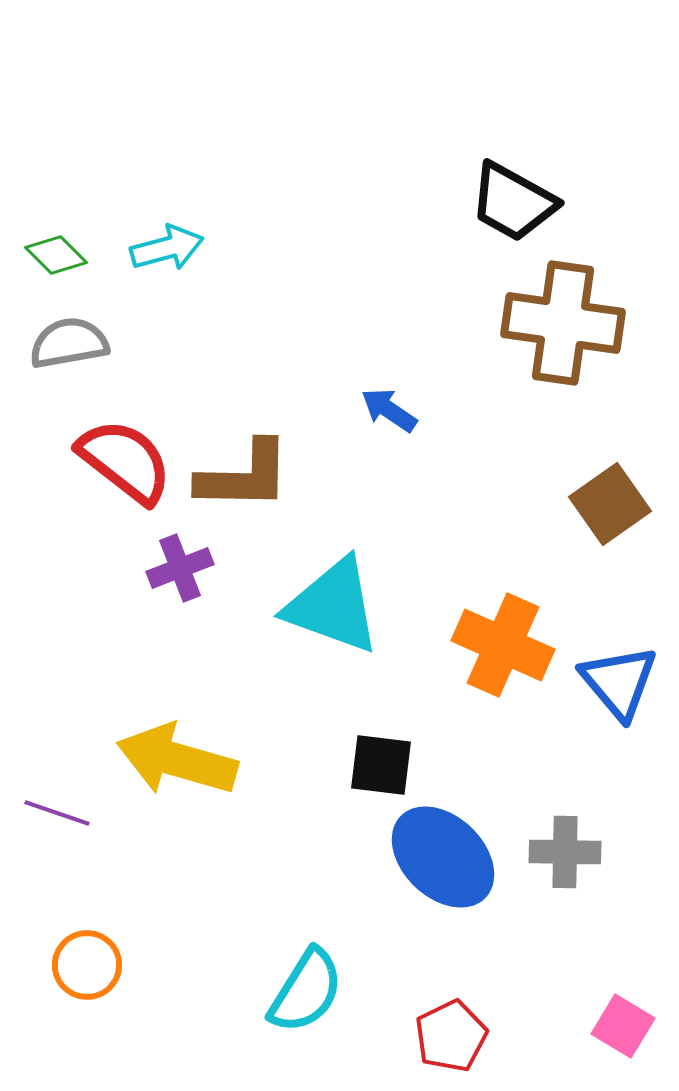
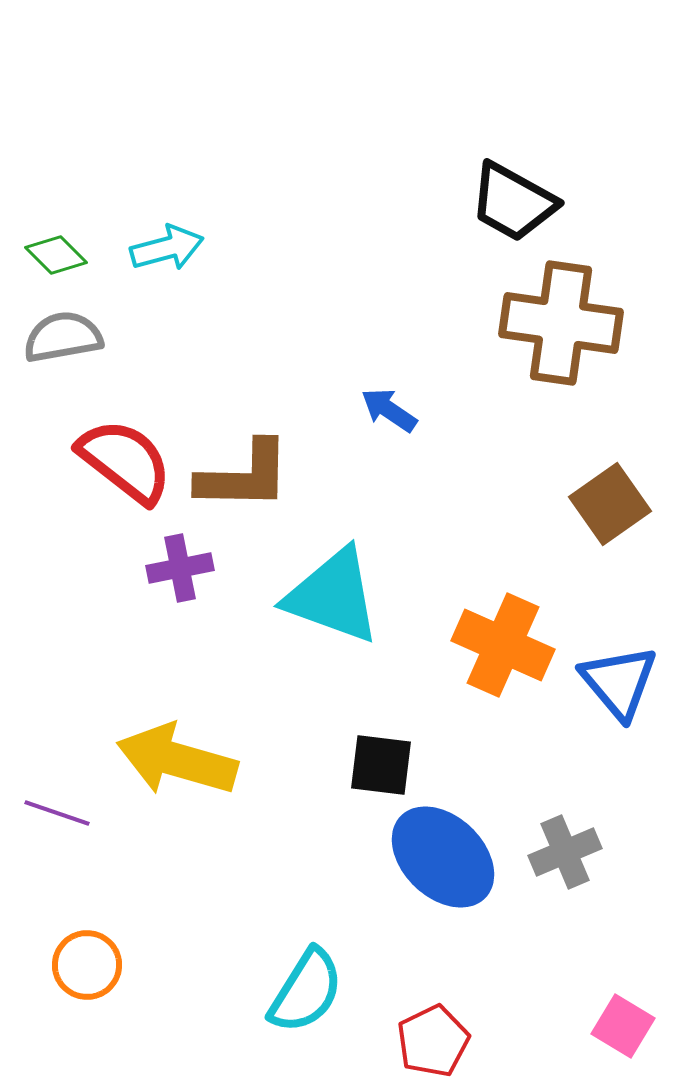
brown cross: moved 2 px left
gray semicircle: moved 6 px left, 6 px up
purple cross: rotated 10 degrees clockwise
cyan triangle: moved 10 px up
gray cross: rotated 24 degrees counterclockwise
red pentagon: moved 18 px left, 5 px down
